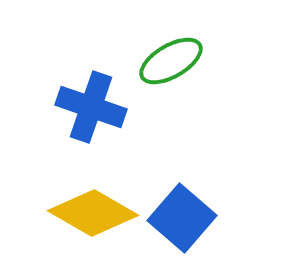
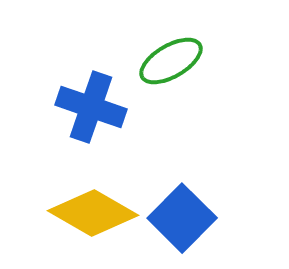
blue square: rotated 4 degrees clockwise
